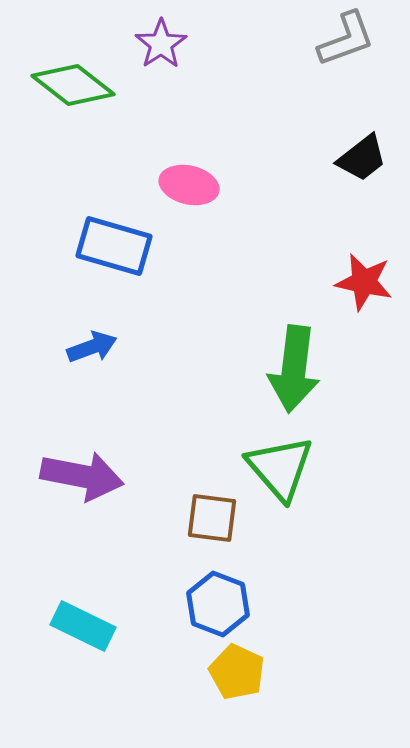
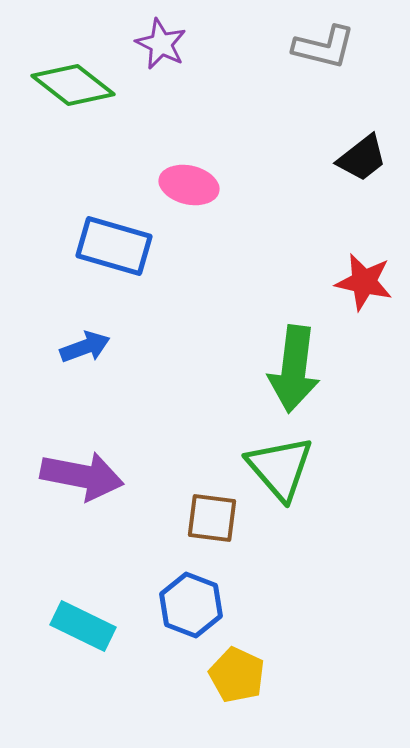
gray L-shape: moved 22 px left, 8 px down; rotated 34 degrees clockwise
purple star: rotated 12 degrees counterclockwise
blue arrow: moved 7 px left
blue hexagon: moved 27 px left, 1 px down
yellow pentagon: moved 3 px down
